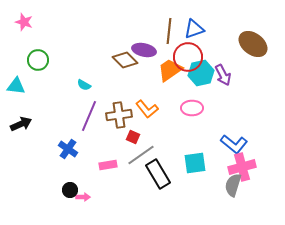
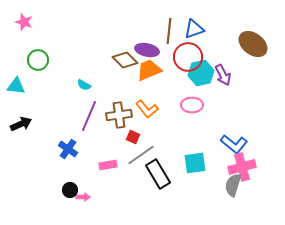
purple ellipse: moved 3 px right
orange trapezoid: moved 21 px left; rotated 12 degrees clockwise
pink ellipse: moved 3 px up
